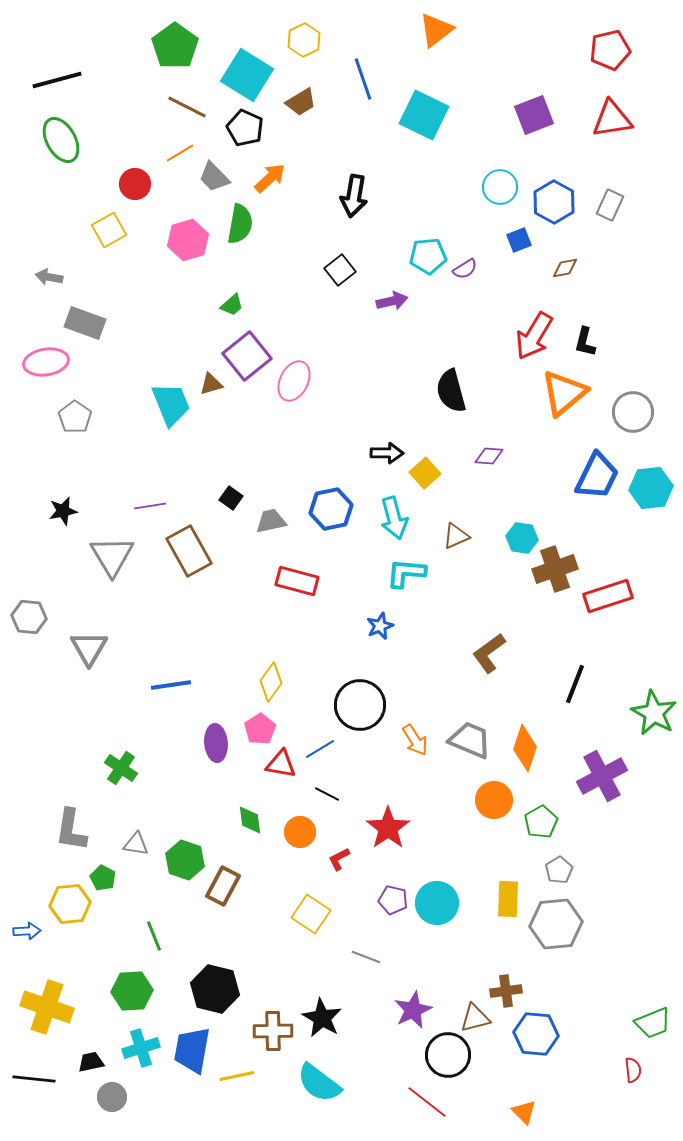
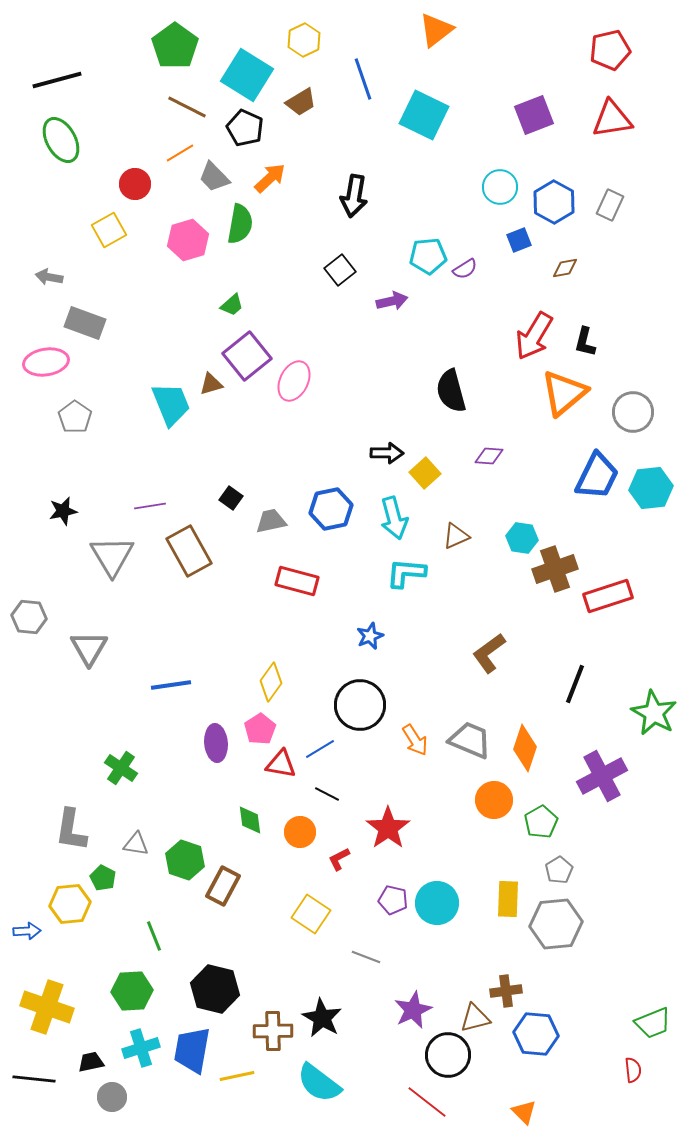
blue star at (380, 626): moved 10 px left, 10 px down
